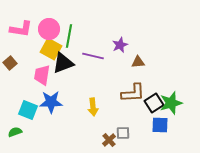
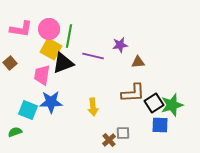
purple star: rotated 14 degrees clockwise
green star: moved 1 px right, 2 px down
